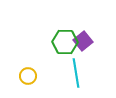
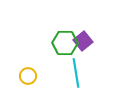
green hexagon: moved 1 px down
